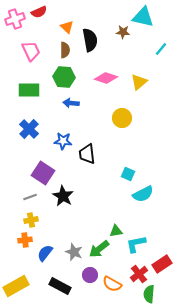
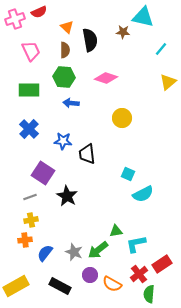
yellow triangle: moved 29 px right
black star: moved 4 px right
green arrow: moved 1 px left, 1 px down
